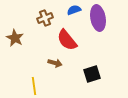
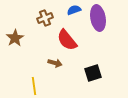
brown star: rotated 12 degrees clockwise
black square: moved 1 px right, 1 px up
